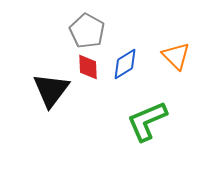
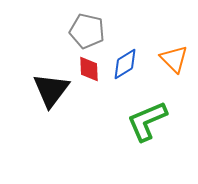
gray pentagon: rotated 16 degrees counterclockwise
orange triangle: moved 2 px left, 3 px down
red diamond: moved 1 px right, 2 px down
